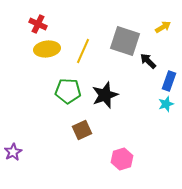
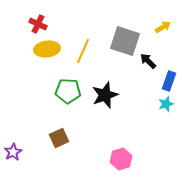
brown square: moved 23 px left, 8 px down
pink hexagon: moved 1 px left
